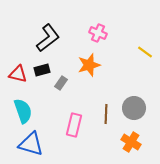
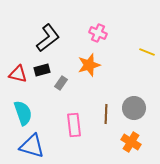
yellow line: moved 2 px right; rotated 14 degrees counterclockwise
cyan semicircle: moved 2 px down
pink rectangle: rotated 20 degrees counterclockwise
blue triangle: moved 1 px right, 2 px down
